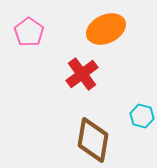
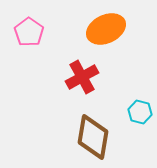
red cross: moved 3 px down; rotated 8 degrees clockwise
cyan hexagon: moved 2 px left, 4 px up
brown diamond: moved 3 px up
